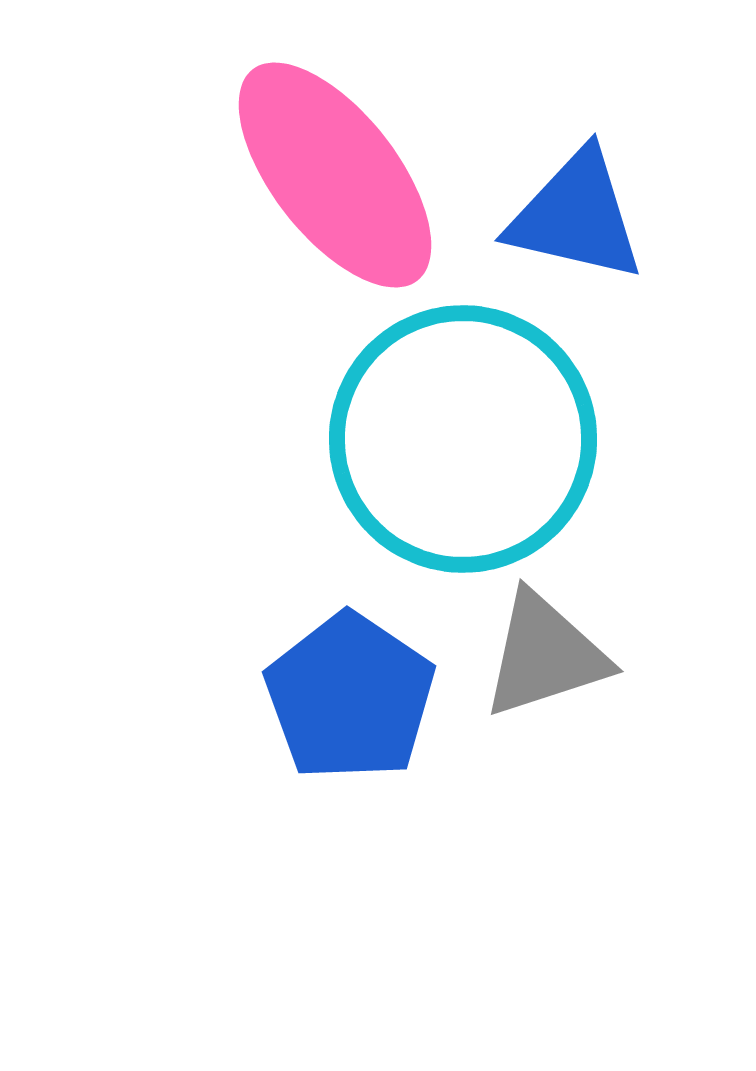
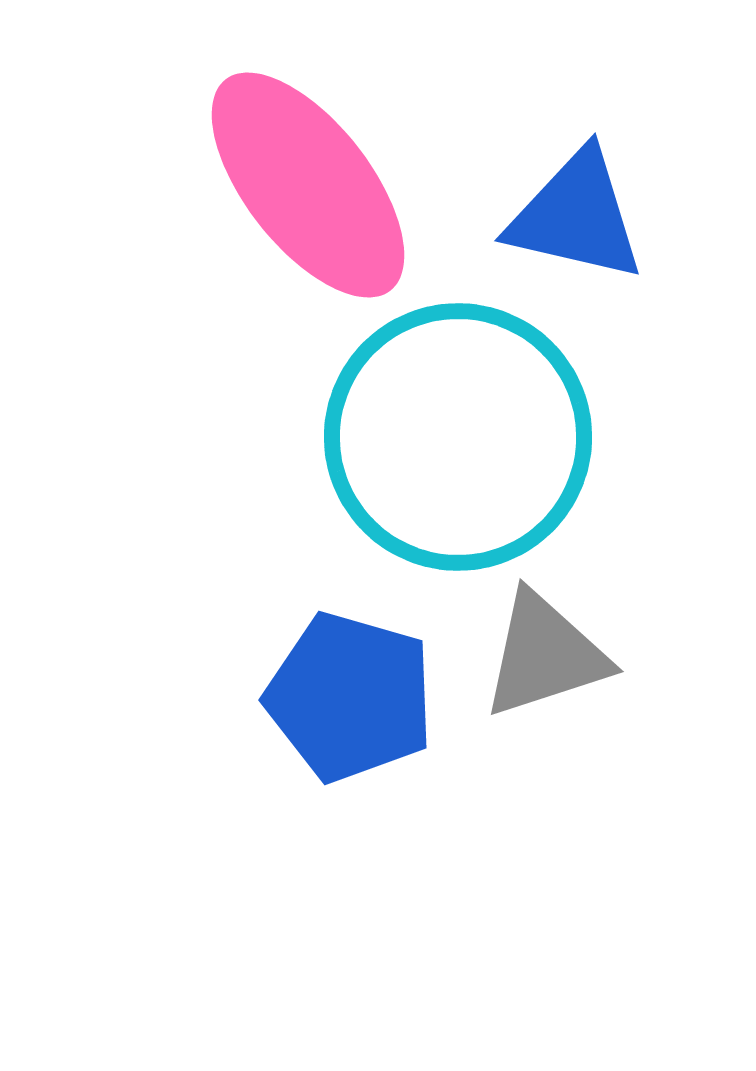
pink ellipse: moved 27 px left, 10 px down
cyan circle: moved 5 px left, 2 px up
blue pentagon: rotated 18 degrees counterclockwise
